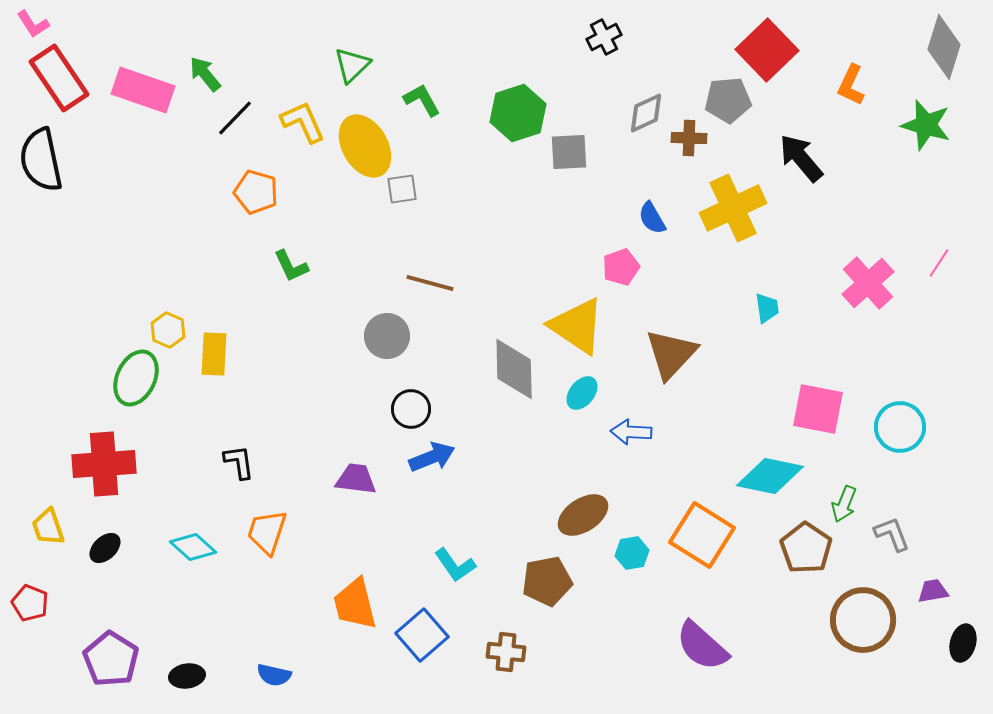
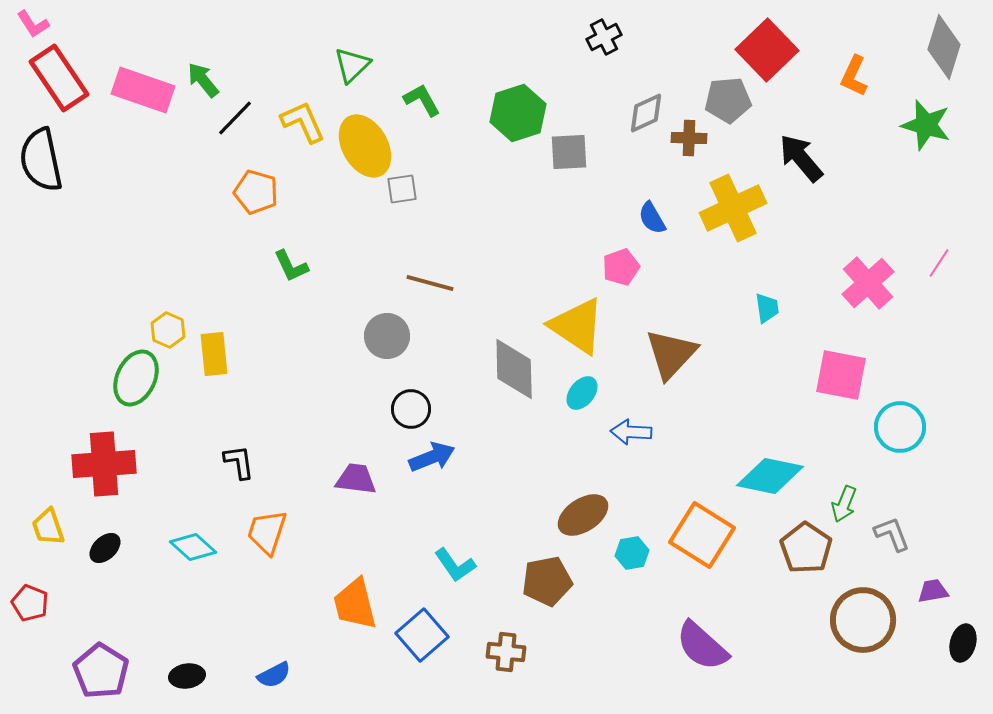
green arrow at (205, 74): moved 2 px left, 6 px down
orange L-shape at (851, 85): moved 3 px right, 9 px up
yellow rectangle at (214, 354): rotated 9 degrees counterclockwise
pink square at (818, 409): moved 23 px right, 34 px up
purple pentagon at (111, 659): moved 10 px left, 12 px down
blue semicircle at (274, 675): rotated 40 degrees counterclockwise
